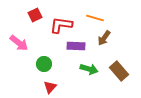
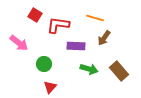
red square: rotated 32 degrees counterclockwise
red L-shape: moved 3 px left
